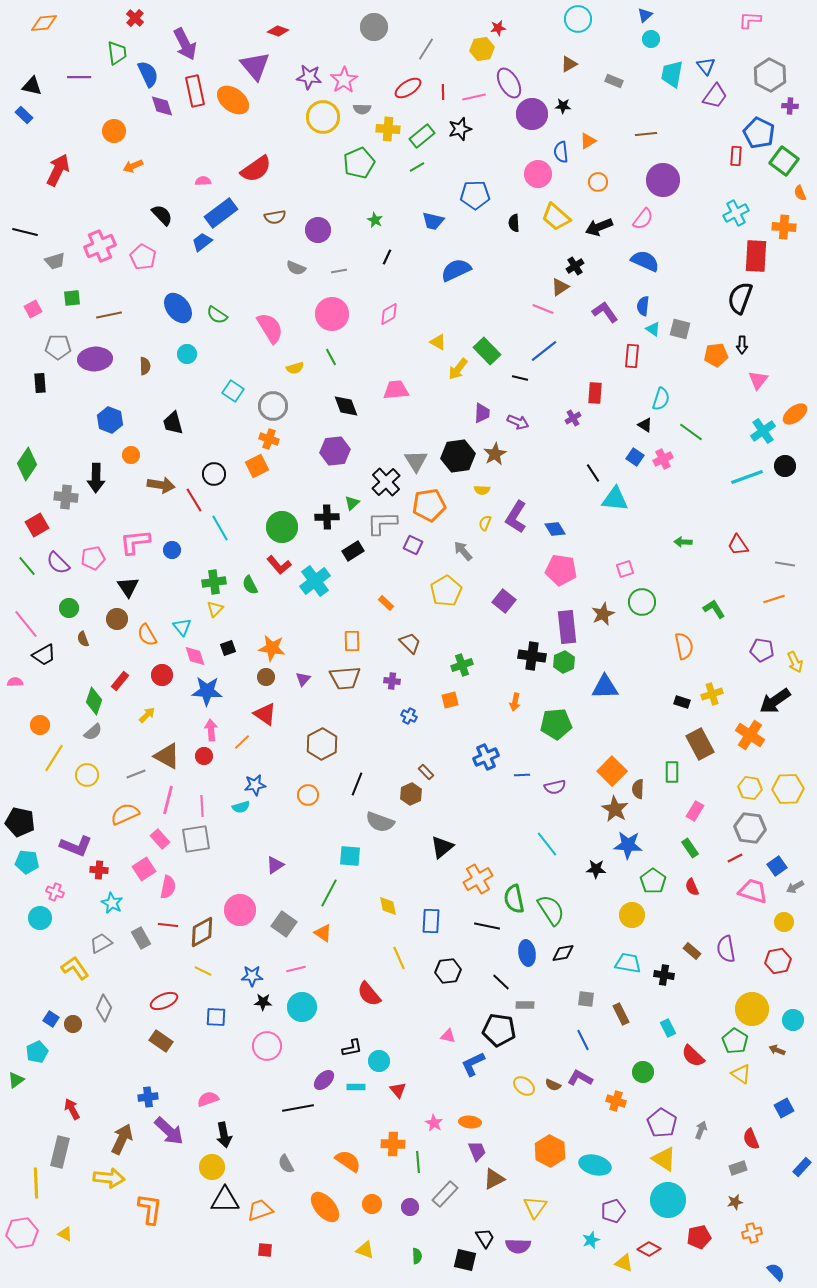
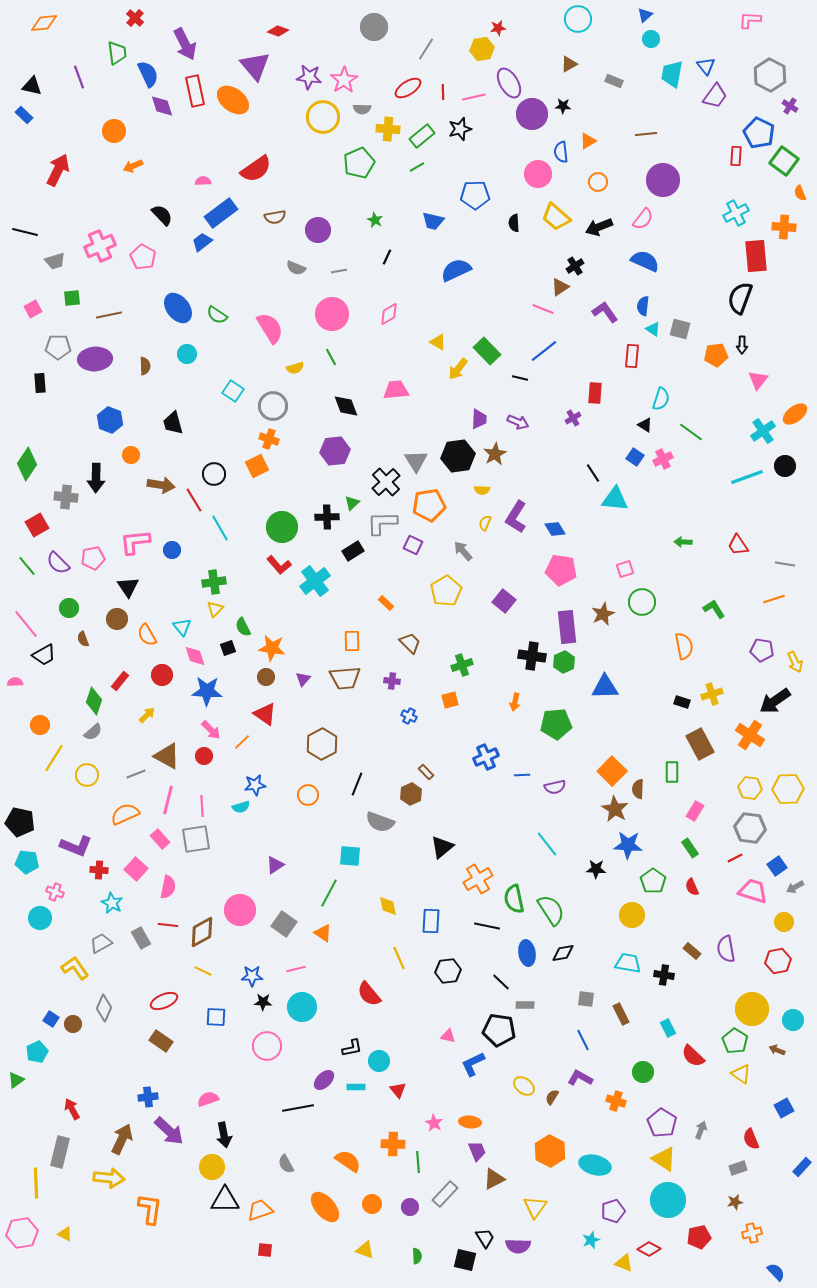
purple line at (79, 77): rotated 70 degrees clockwise
purple cross at (790, 106): rotated 28 degrees clockwise
red rectangle at (756, 256): rotated 8 degrees counterclockwise
purple trapezoid at (482, 413): moved 3 px left, 6 px down
green semicircle at (250, 585): moved 7 px left, 42 px down
pink arrow at (211, 730): rotated 140 degrees clockwise
pink square at (144, 869): moved 8 px left; rotated 15 degrees counterclockwise
brown semicircle at (553, 1085): moved 1 px left, 12 px down; rotated 98 degrees clockwise
